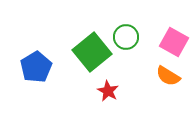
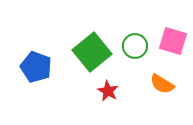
green circle: moved 9 px right, 9 px down
pink square: moved 1 px left, 1 px up; rotated 12 degrees counterclockwise
blue pentagon: rotated 20 degrees counterclockwise
orange semicircle: moved 6 px left, 8 px down
